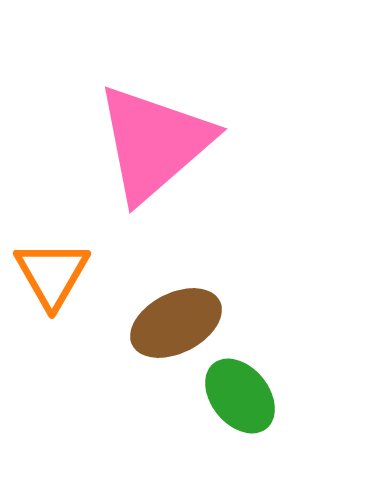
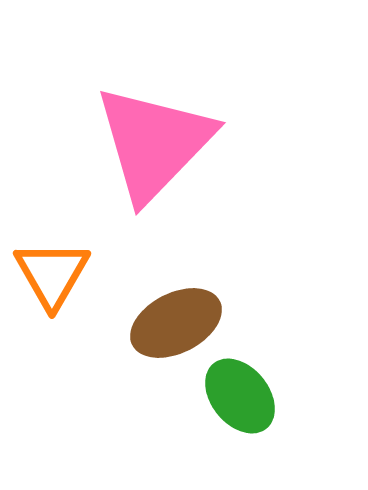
pink triangle: rotated 5 degrees counterclockwise
